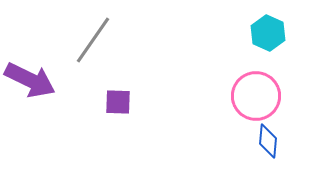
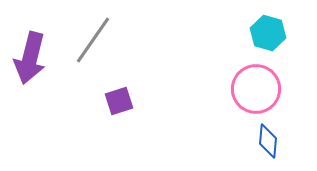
cyan hexagon: rotated 8 degrees counterclockwise
purple arrow: moved 22 px up; rotated 78 degrees clockwise
pink circle: moved 7 px up
purple square: moved 1 px right, 1 px up; rotated 20 degrees counterclockwise
